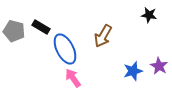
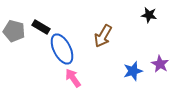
blue ellipse: moved 3 px left
purple star: moved 1 px right, 2 px up
